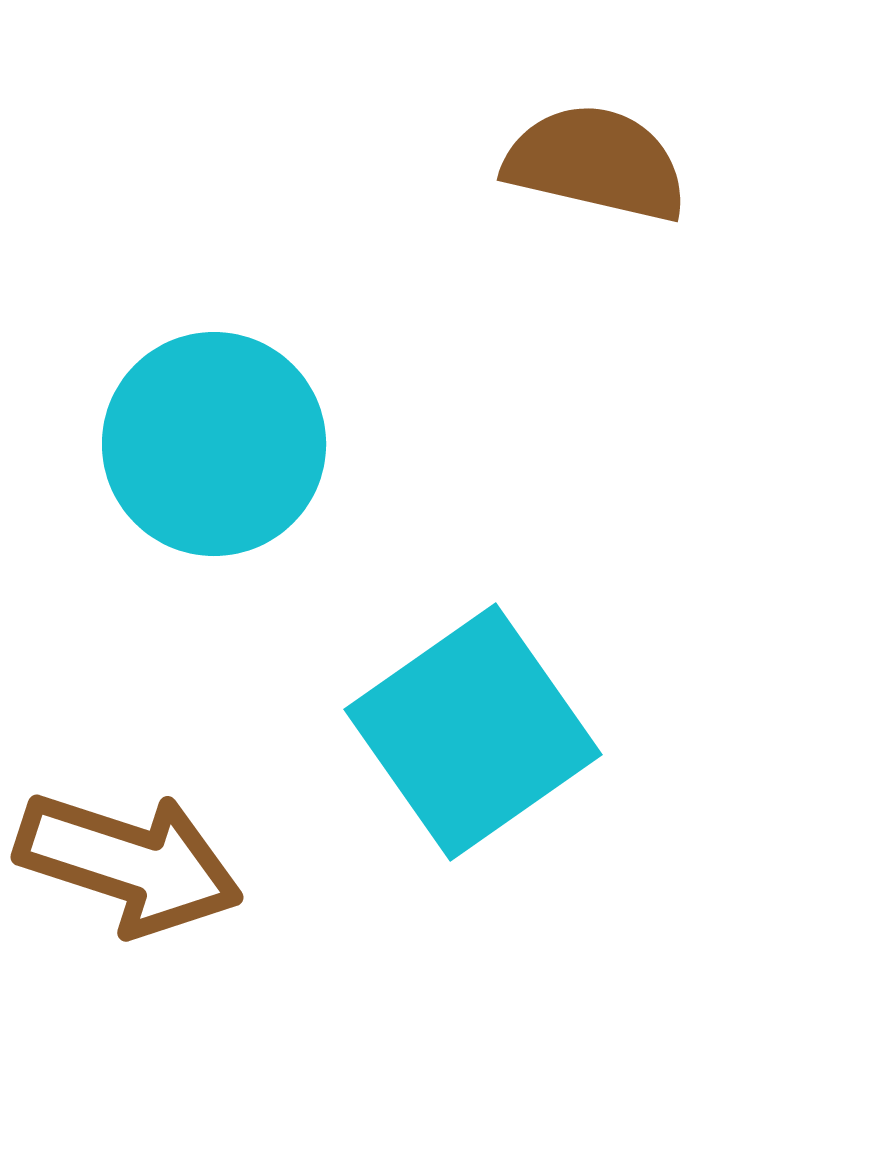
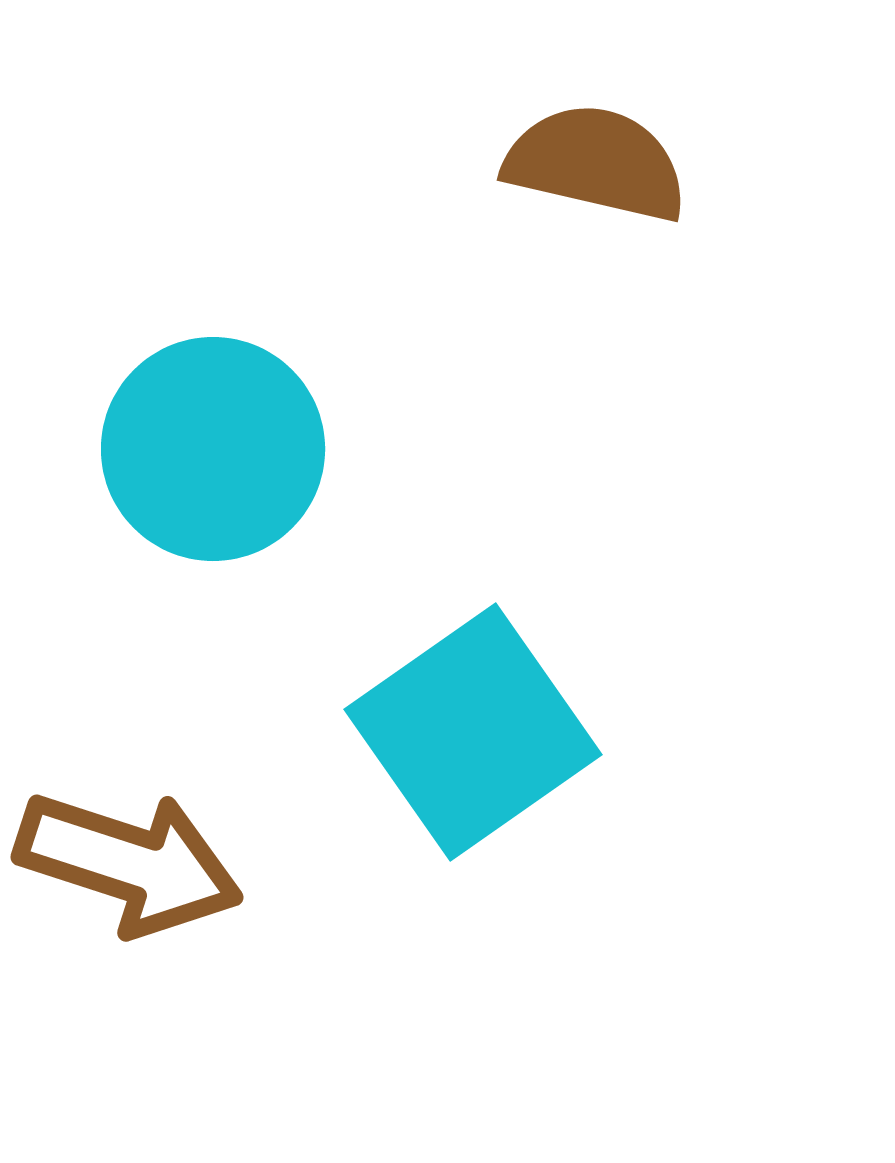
cyan circle: moved 1 px left, 5 px down
